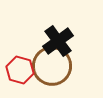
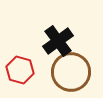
brown circle: moved 19 px right, 6 px down
